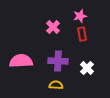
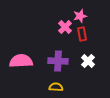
pink cross: moved 12 px right
white cross: moved 1 px right, 7 px up
yellow semicircle: moved 2 px down
